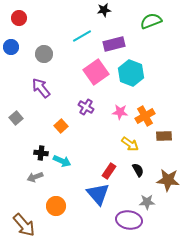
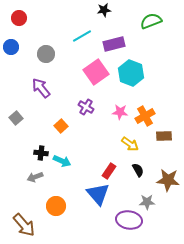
gray circle: moved 2 px right
